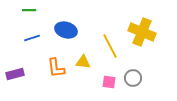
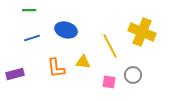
gray circle: moved 3 px up
